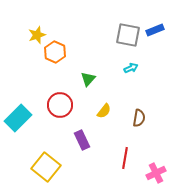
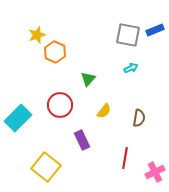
pink cross: moved 1 px left, 1 px up
